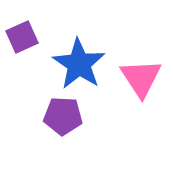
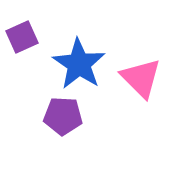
pink triangle: rotated 12 degrees counterclockwise
